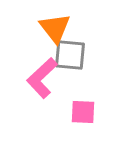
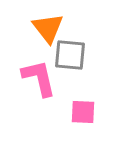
orange triangle: moved 7 px left
pink L-shape: moved 3 px left; rotated 120 degrees clockwise
